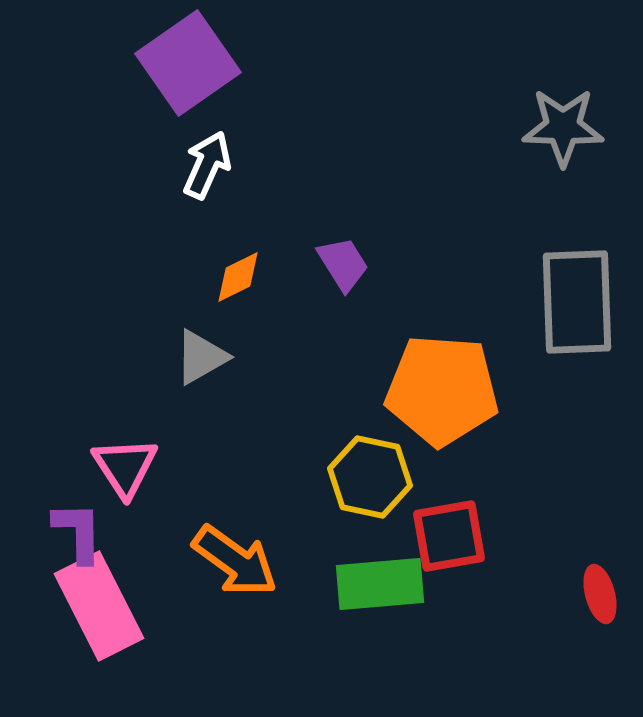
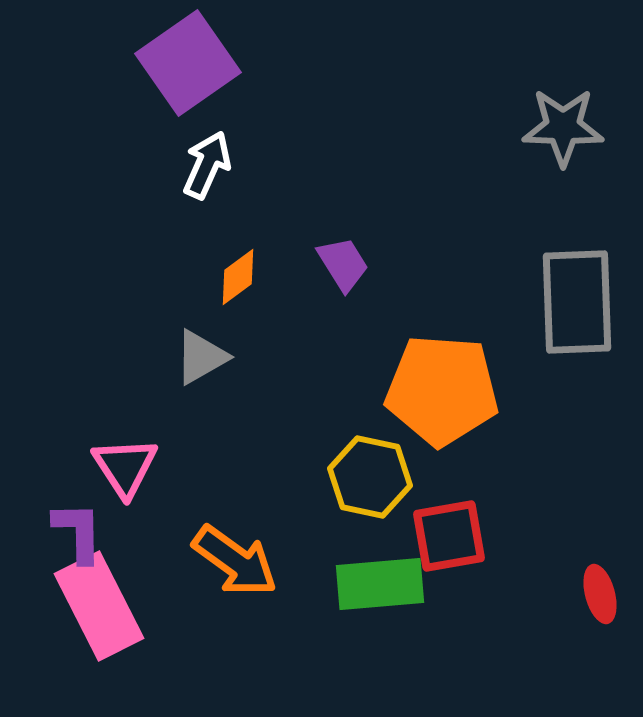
orange diamond: rotated 10 degrees counterclockwise
